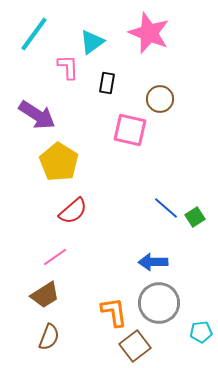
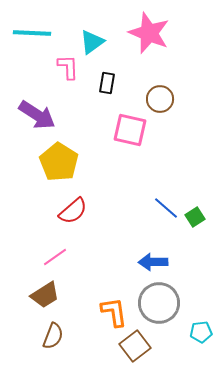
cyan line: moved 2 px left, 1 px up; rotated 57 degrees clockwise
brown semicircle: moved 4 px right, 1 px up
